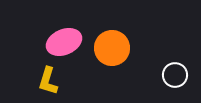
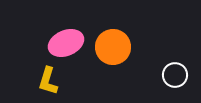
pink ellipse: moved 2 px right, 1 px down
orange circle: moved 1 px right, 1 px up
